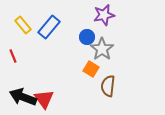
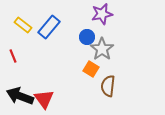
purple star: moved 2 px left, 1 px up
yellow rectangle: rotated 12 degrees counterclockwise
black arrow: moved 3 px left, 1 px up
